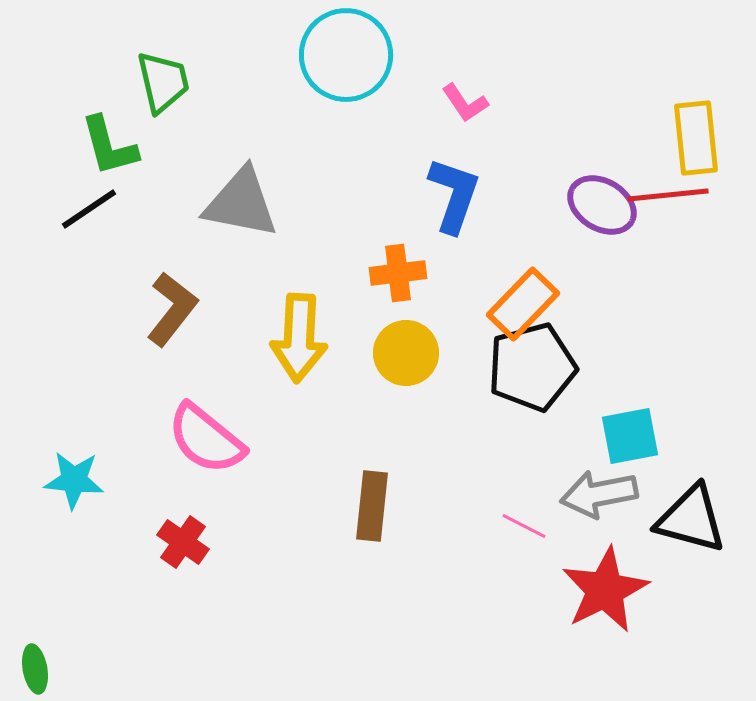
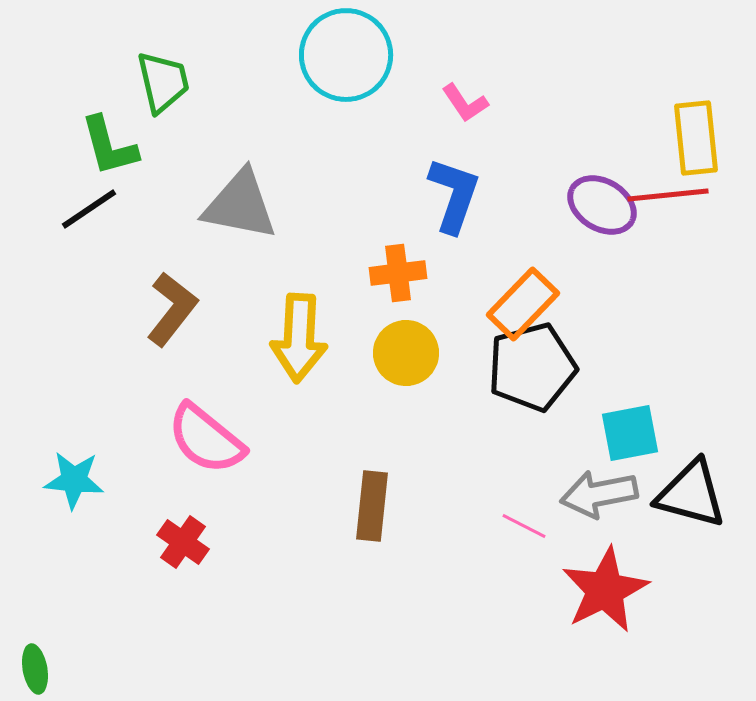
gray triangle: moved 1 px left, 2 px down
cyan square: moved 3 px up
black triangle: moved 25 px up
